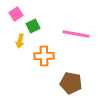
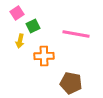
pink square: moved 1 px right, 1 px up
